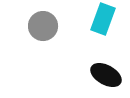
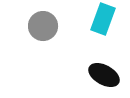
black ellipse: moved 2 px left
